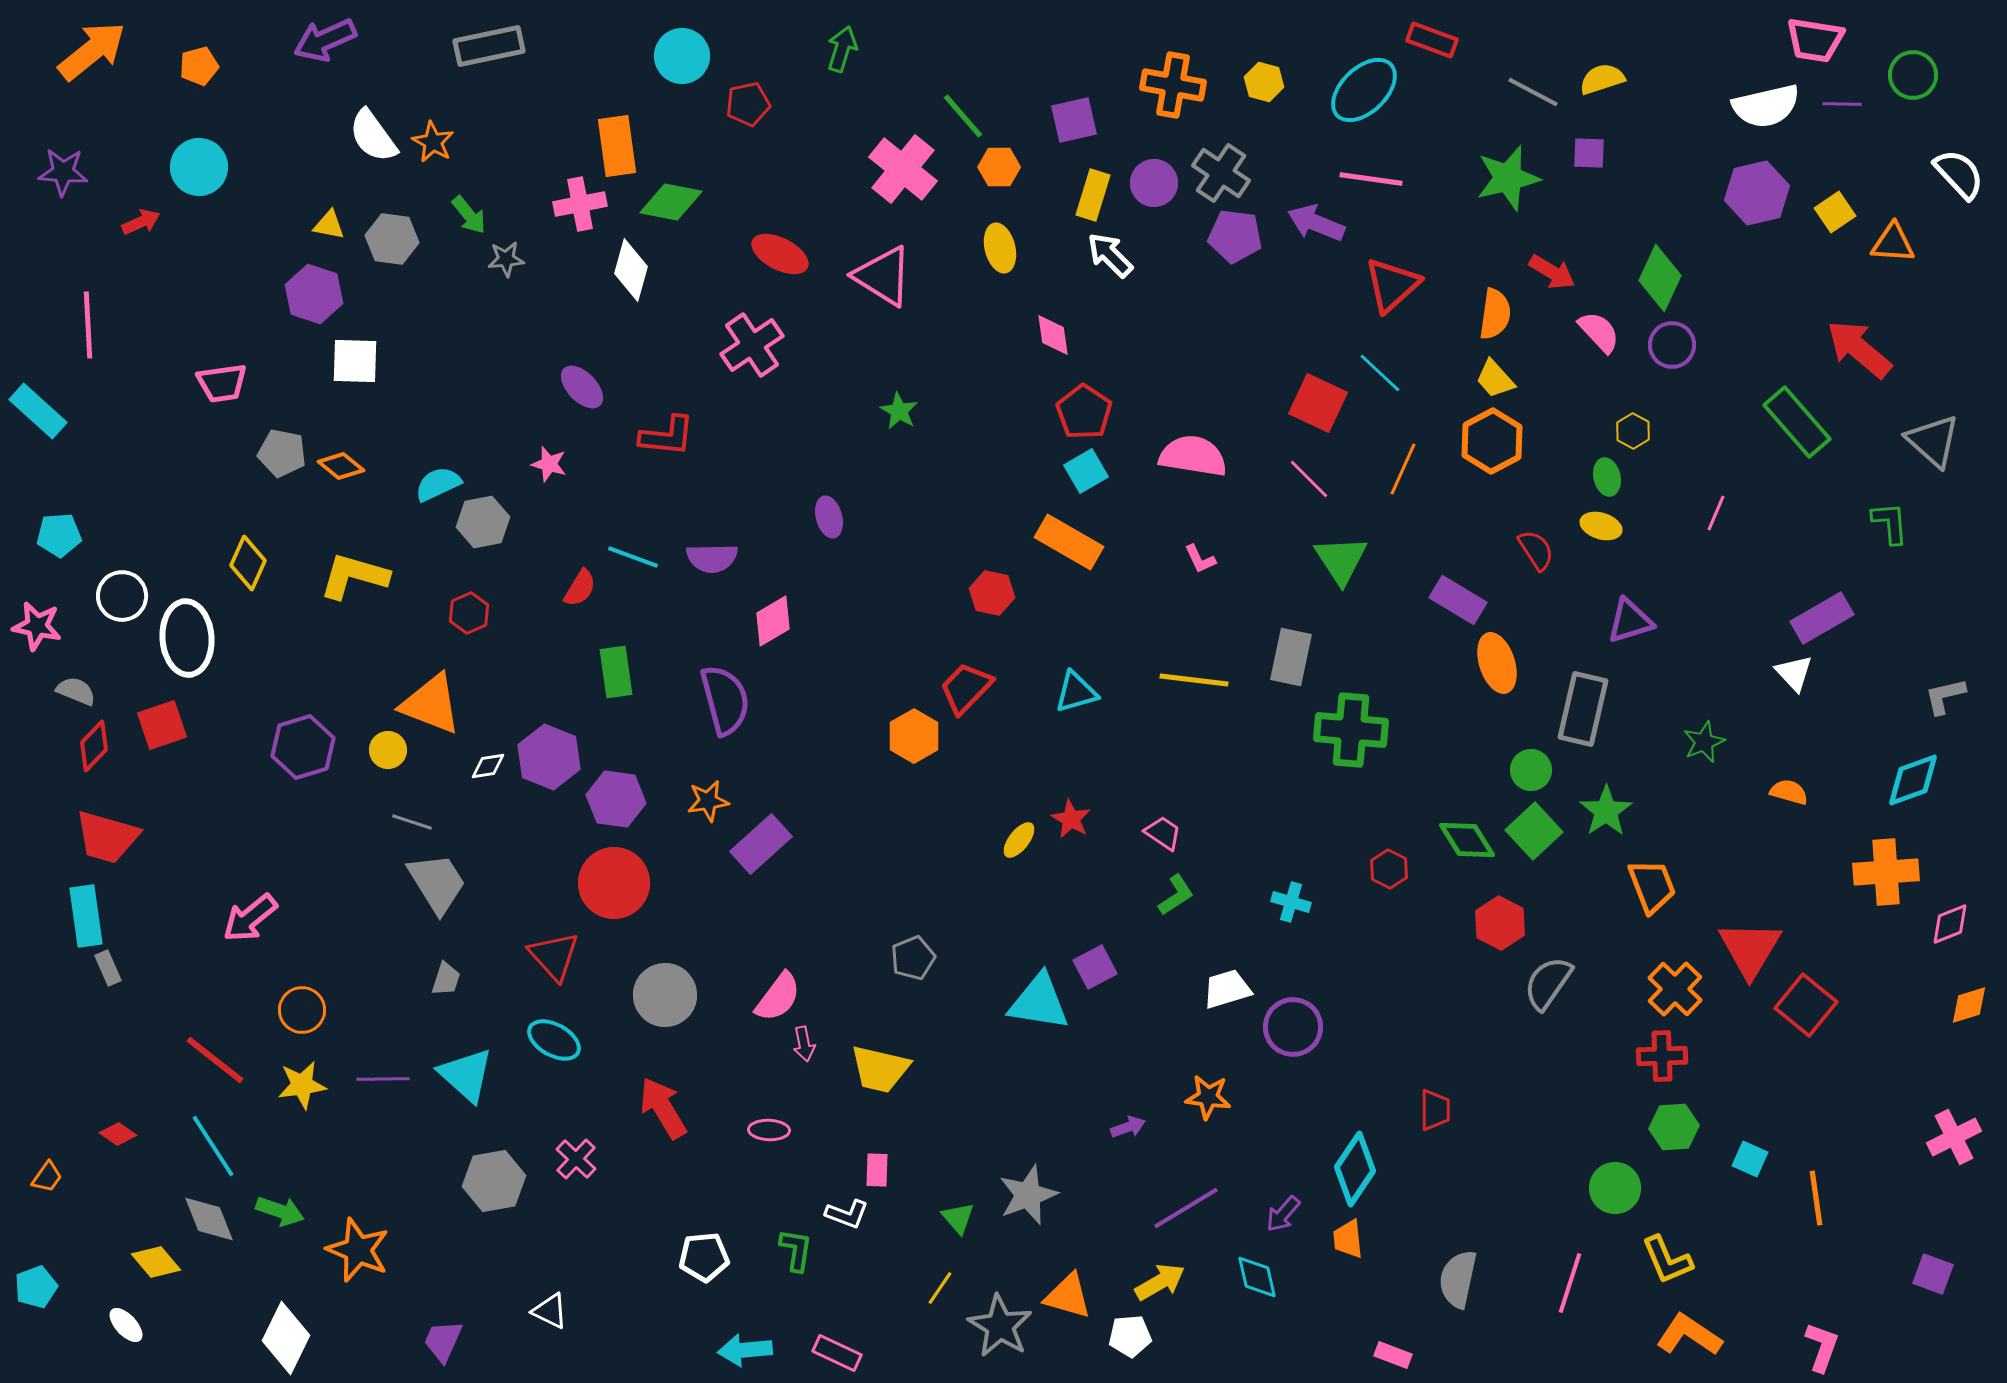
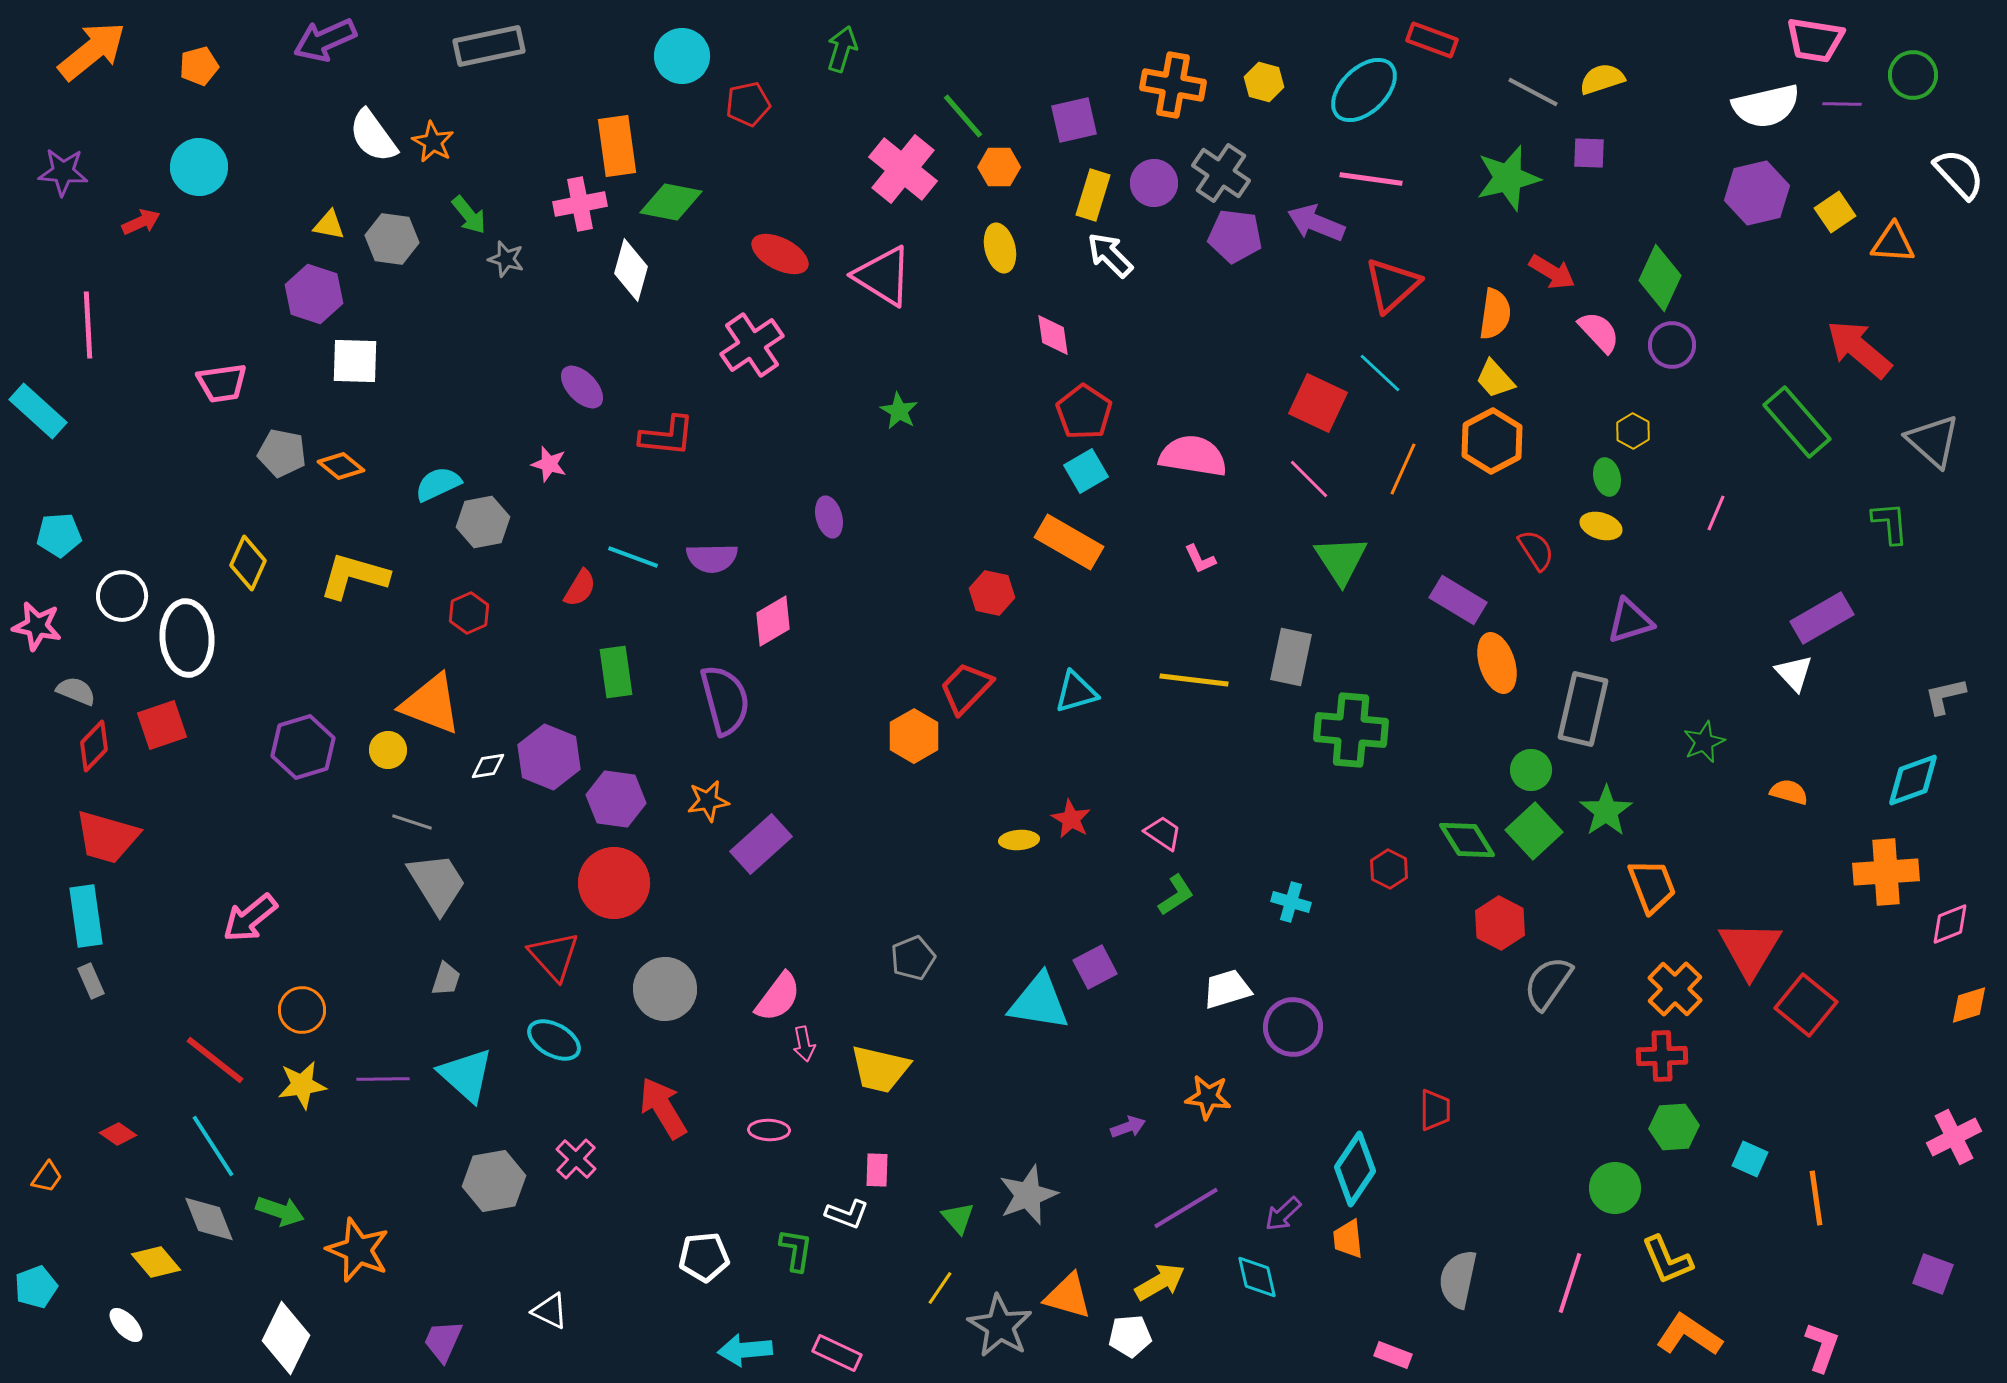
gray star at (506, 259): rotated 21 degrees clockwise
yellow ellipse at (1019, 840): rotated 48 degrees clockwise
gray rectangle at (108, 968): moved 17 px left, 13 px down
gray circle at (665, 995): moved 6 px up
purple arrow at (1283, 1214): rotated 6 degrees clockwise
